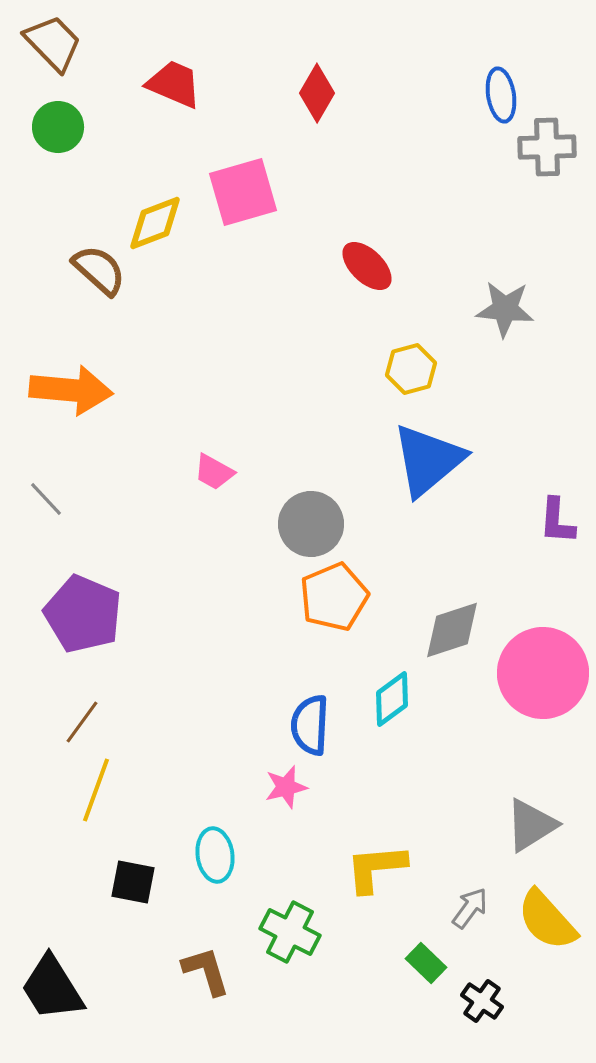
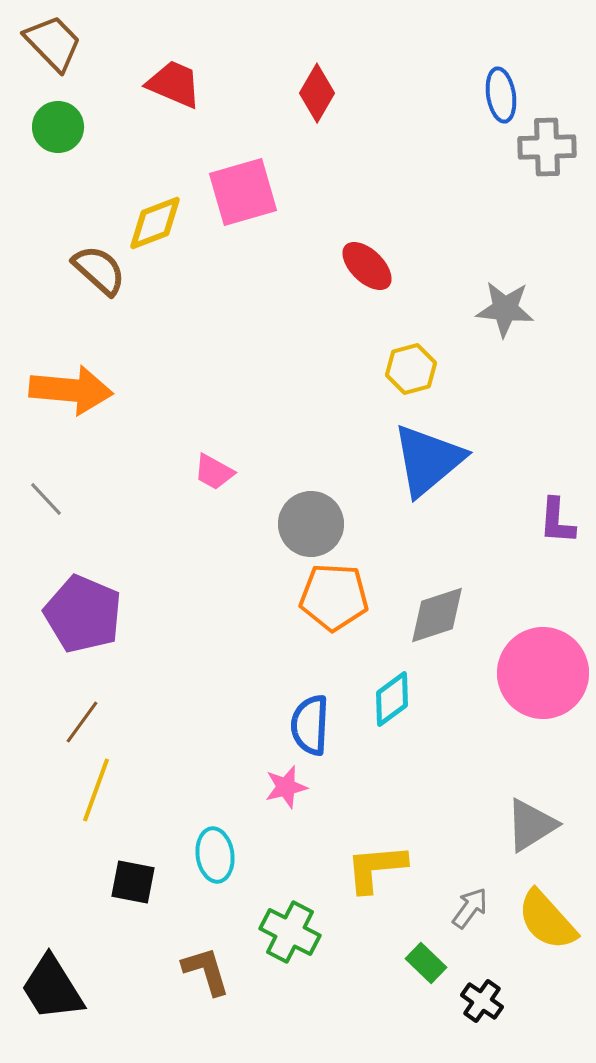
orange pentagon: rotated 26 degrees clockwise
gray diamond: moved 15 px left, 15 px up
